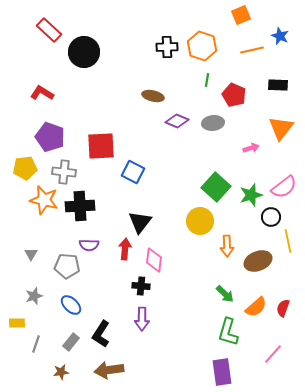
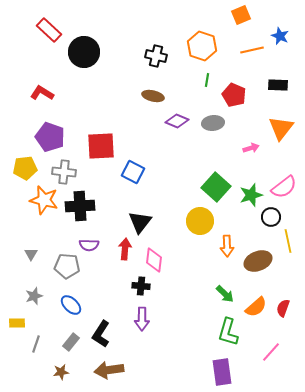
black cross at (167, 47): moved 11 px left, 9 px down; rotated 15 degrees clockwise
pink line at (273, 354): moved 2 px left, 2 px up
